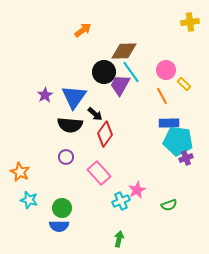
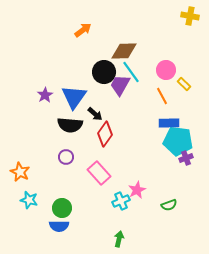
yellow cross: moved 6 px up; rotated 18 degrees clockwise
